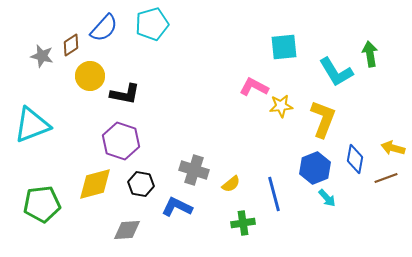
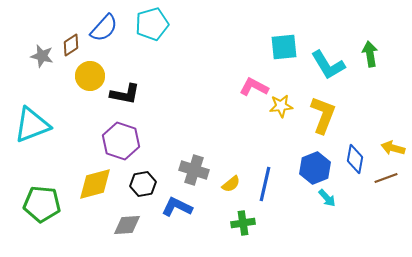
cyan L-shape: moved 8 px left, 7 px up
yellow L-shape: moved 4 px up
black hexagon: moved 2 px right; rotated 20 degrees counterclockwise
blue line: moved 9 px left, 10 px up; rotated 28 degrees clockwise
green pentagon: rotated 12 degrees clockwise
gray diamond: moved 5 px up
